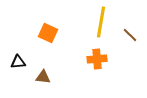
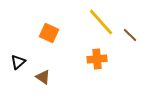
yellow line: rotated 52 degrees counterclockwise
orange square: moved 1 px right
black triangle: rotated 35 degrees counterclockwise
brown triangle: rotated 28 degrees clockwise
